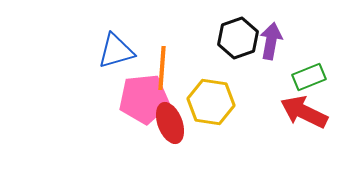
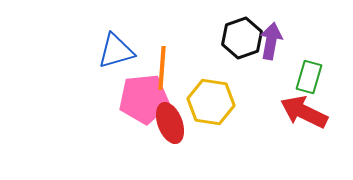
black hexagon: moved 4 px right
green rectangle: rotated 52 degrees counterclockwise
